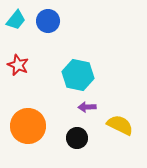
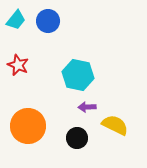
yellow semicircle: moved 5 px left
